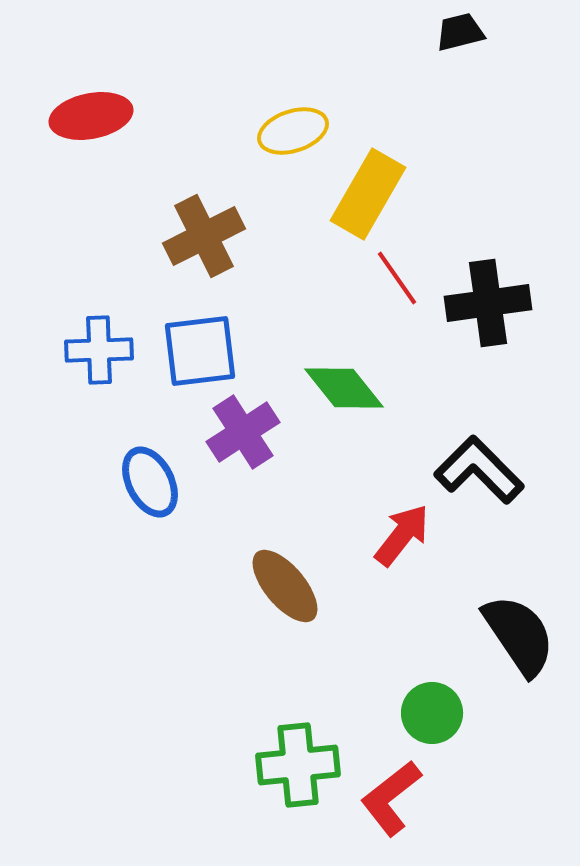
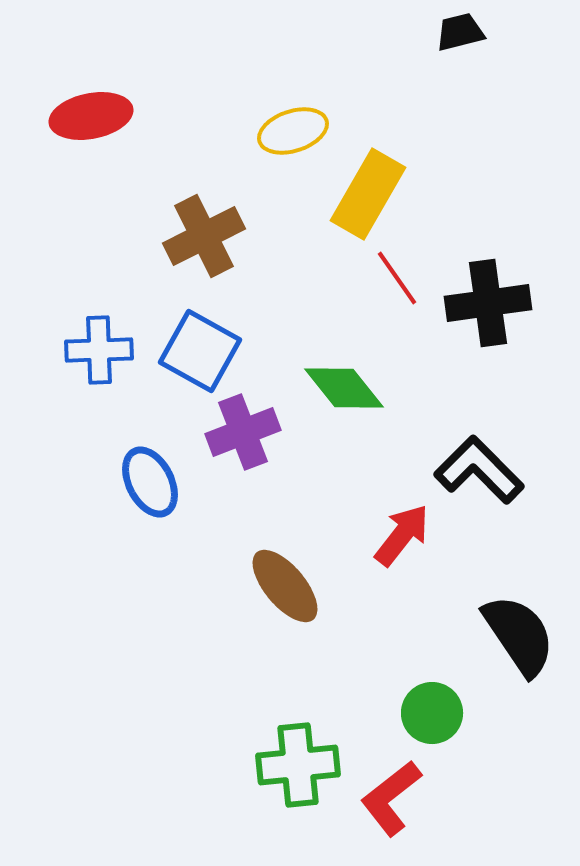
blue square: rotated 36 degrees clockwise
purple cross: rotated 12 degrees clockwise
